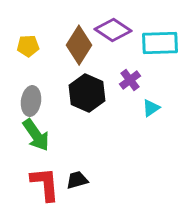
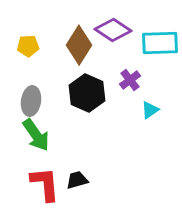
cyan triangle: moved 1 px left, 2 px down
